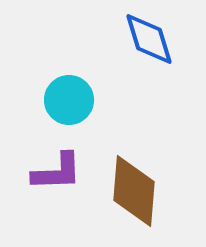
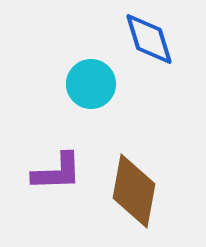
cyan circle: moved 22 px right, 16 px up
brown diamond: rotated 6 degrees clockwise
